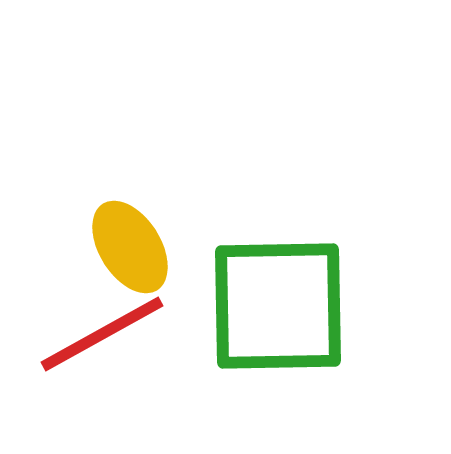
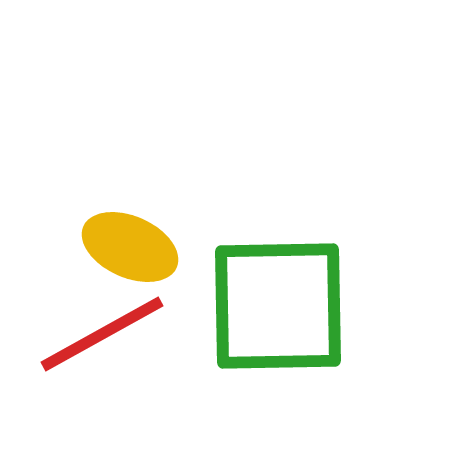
yellow ellipse: rotated 34 degrees counterclockwise
